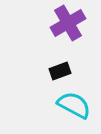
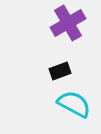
cyan semicircle: moved 1 px up
